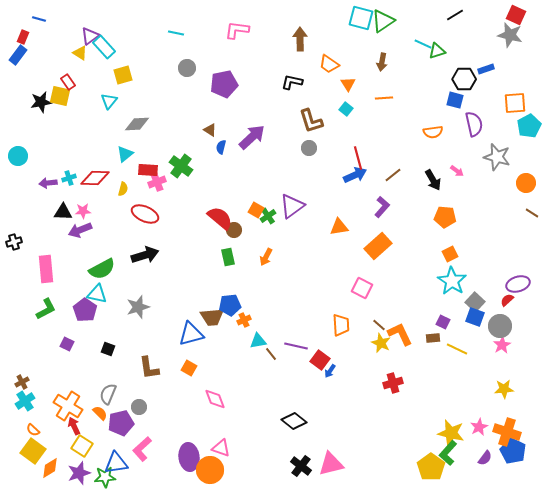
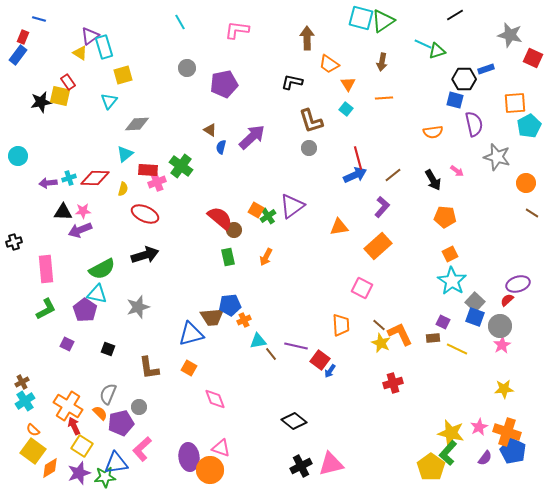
red square at (516, 15): moved 17 px right, 43 px down
cyan line at (176, 33): moved 4 px right, 11 px up; rotated 49 degrees clockwise
brown arrow at (300, 39): moved 7 px right, 1 px up
cyan rectangle at (104, 47): rotated 25 degrees clockwise
black cross at (301, 466): rotated 25 degrees clockwise
